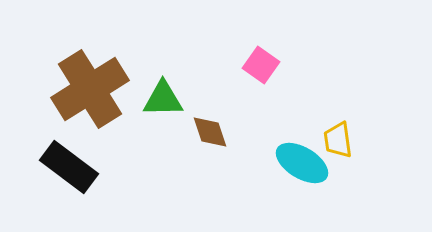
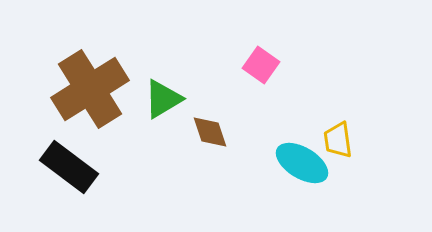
green triangle: rotated 30 degrees counterclockwise
